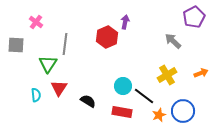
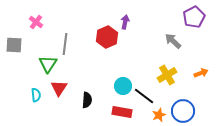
gray square: moved 2 px left
black semicircle: moved 1 px left, 1 px up; rotated 63 degrees clockwise
